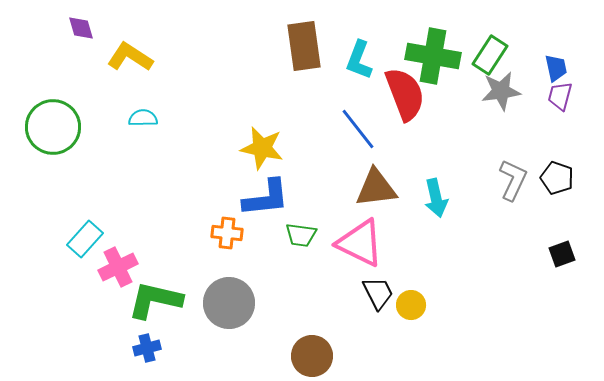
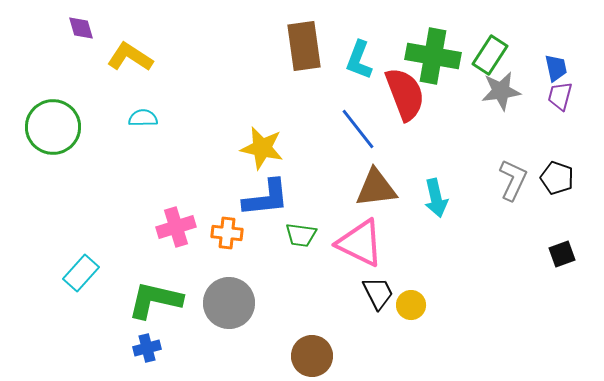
cyan rectangle: moved 4 px left, 34 px down
pink cross: moved 58 px right, 40 px up; rotated 9 degrees clockwise
